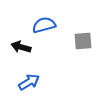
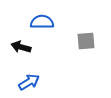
blue semicircle: moved 2 px left, 3 px up; rotated 15 degrees clockwise
gray square: moved 3 px right
